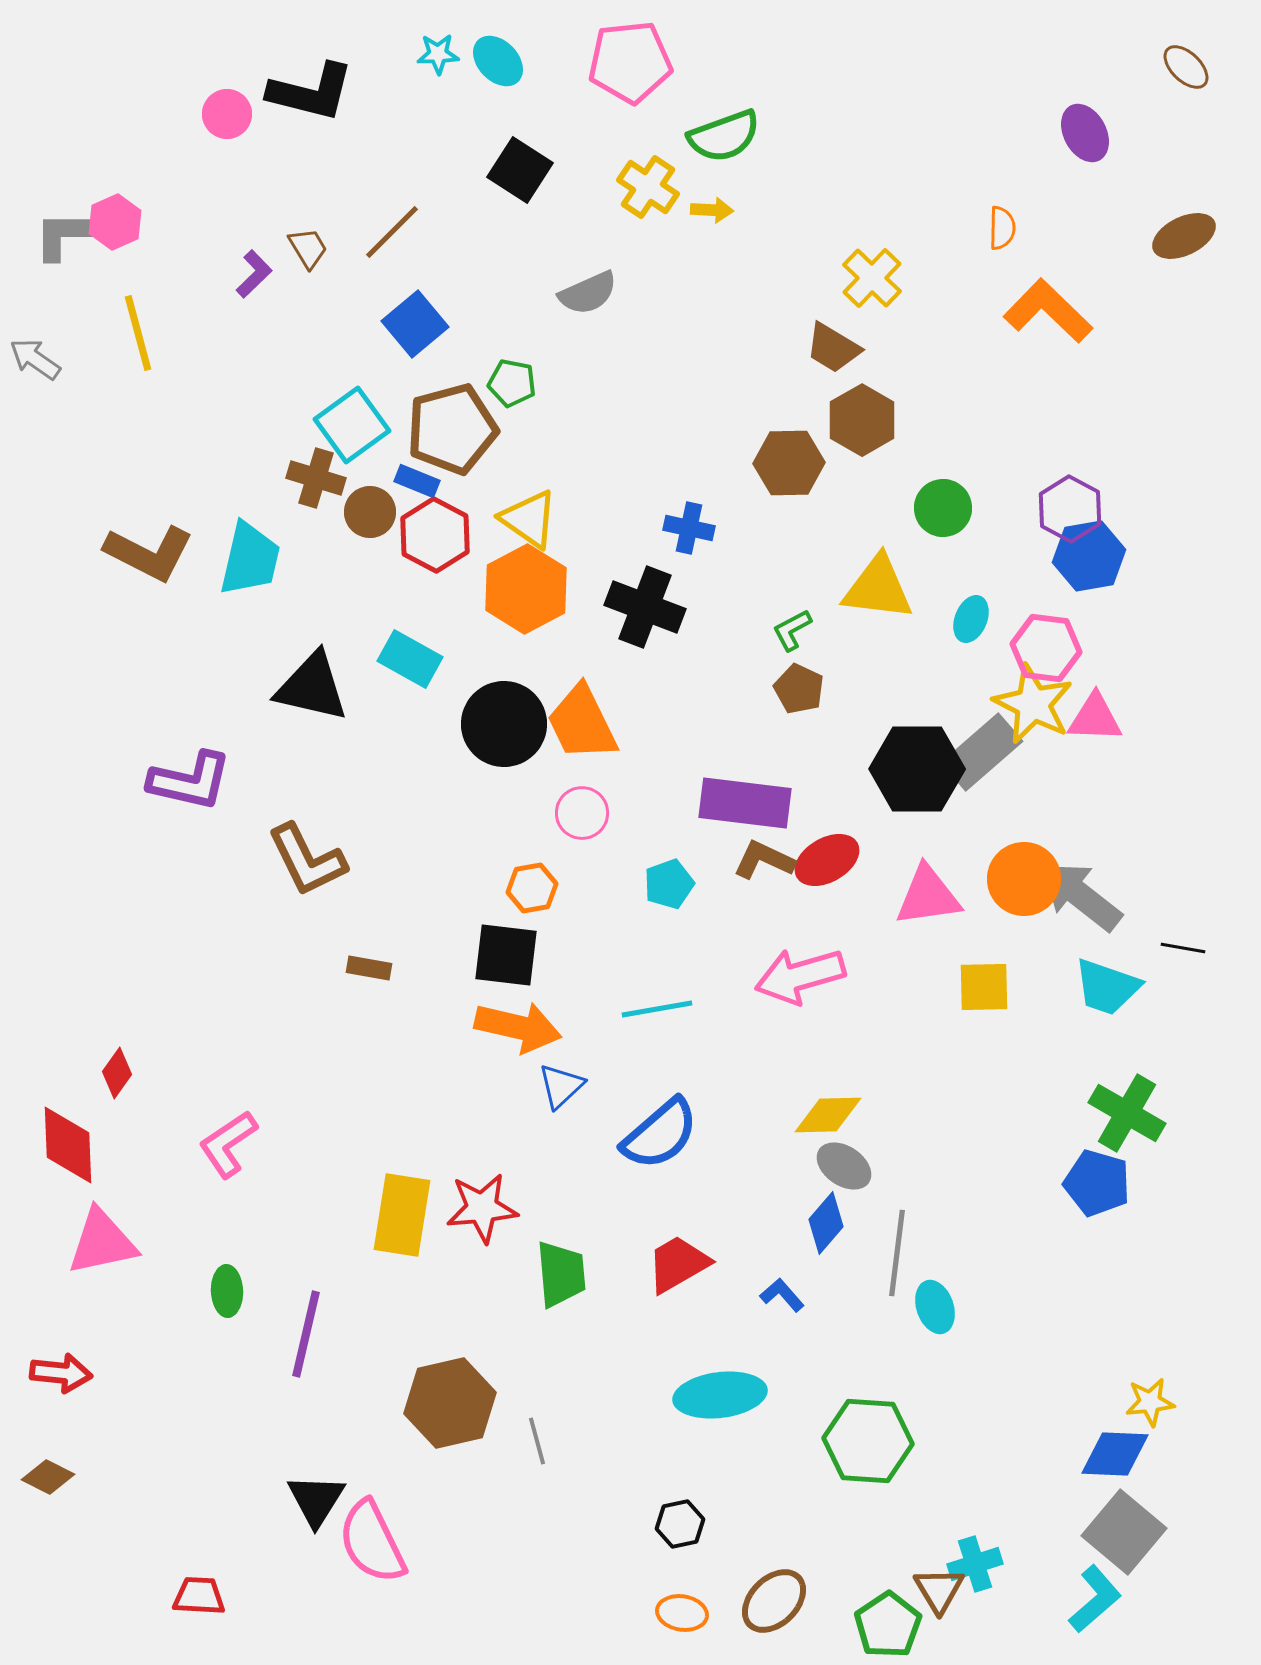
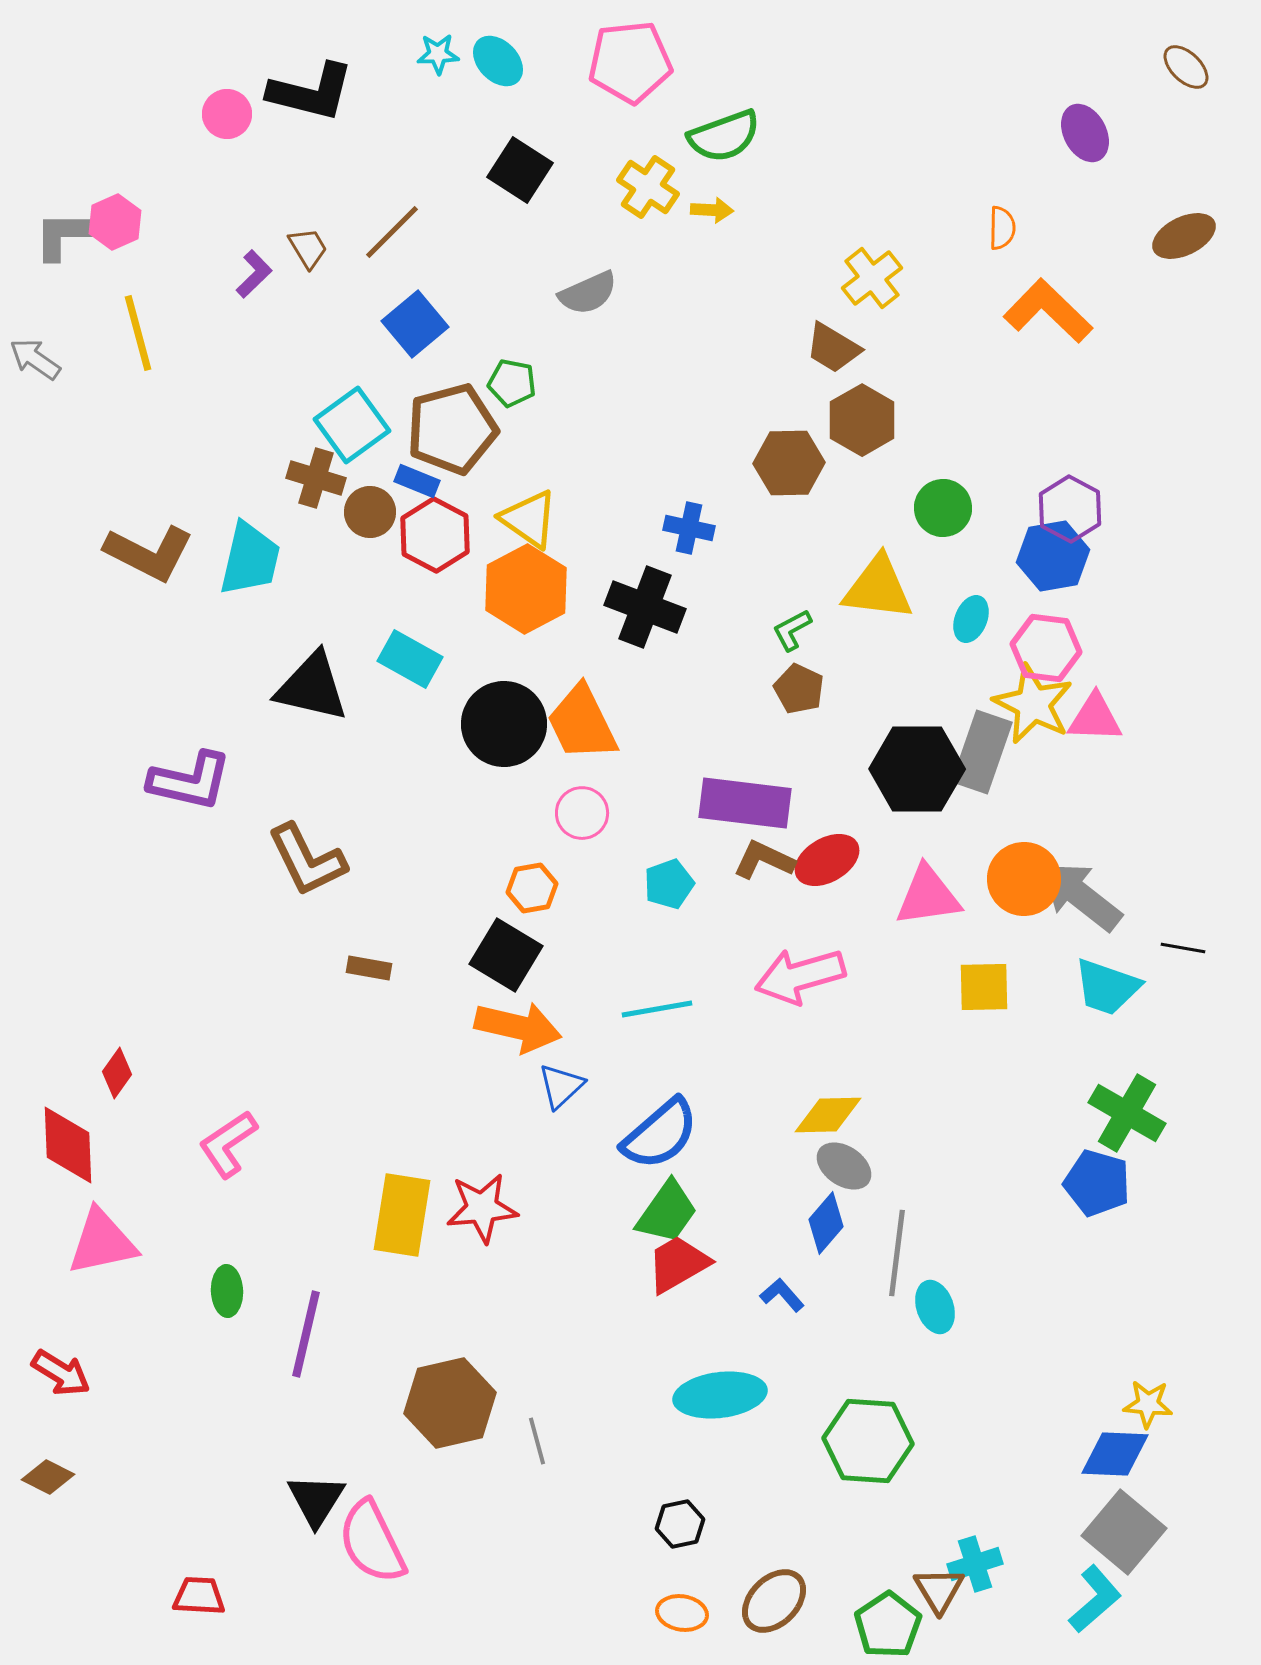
yellow cross at (872, 278): rotated 8 degrees clockwise
blue hexagon at (1089, 556): moved 36 px left
gray rectangle at (982, 752): rotated 30 degrees counterclockwise
black square at (506, 955): rotated 24 degrees clockwise
green trapezoid at (561, 1274): moved 106 px right, 62 px up; rotated 40 degrees clockwise
red arrow at (61, 1373): rotated 26 degrees clockwise
yellow star at (1150, 1402): moved 2 px left, 2 px down; rotated 12 degrees clockwise
